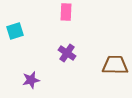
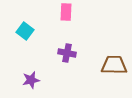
cyan square: moved 10 px right; rotated 36 degrees counterclockwise
purple cross: rotated 24 degrees counterclockwise
brown trapezoid: moved 1 px left
